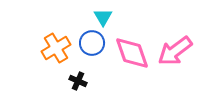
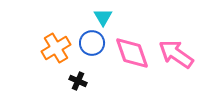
pink arrow: moved 1 px right, 3 px down; rotated 72 degrees clockwise
